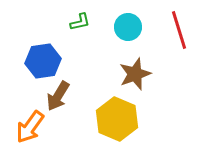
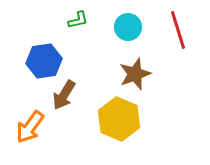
green L-shape: moved 2 px left, 2 px up
red line: moved 1 px left
blue hexagon: moved 1 px right
brown arrow: moved 6 px right, 1 px up
yellow hexagon: moved 2 px right
